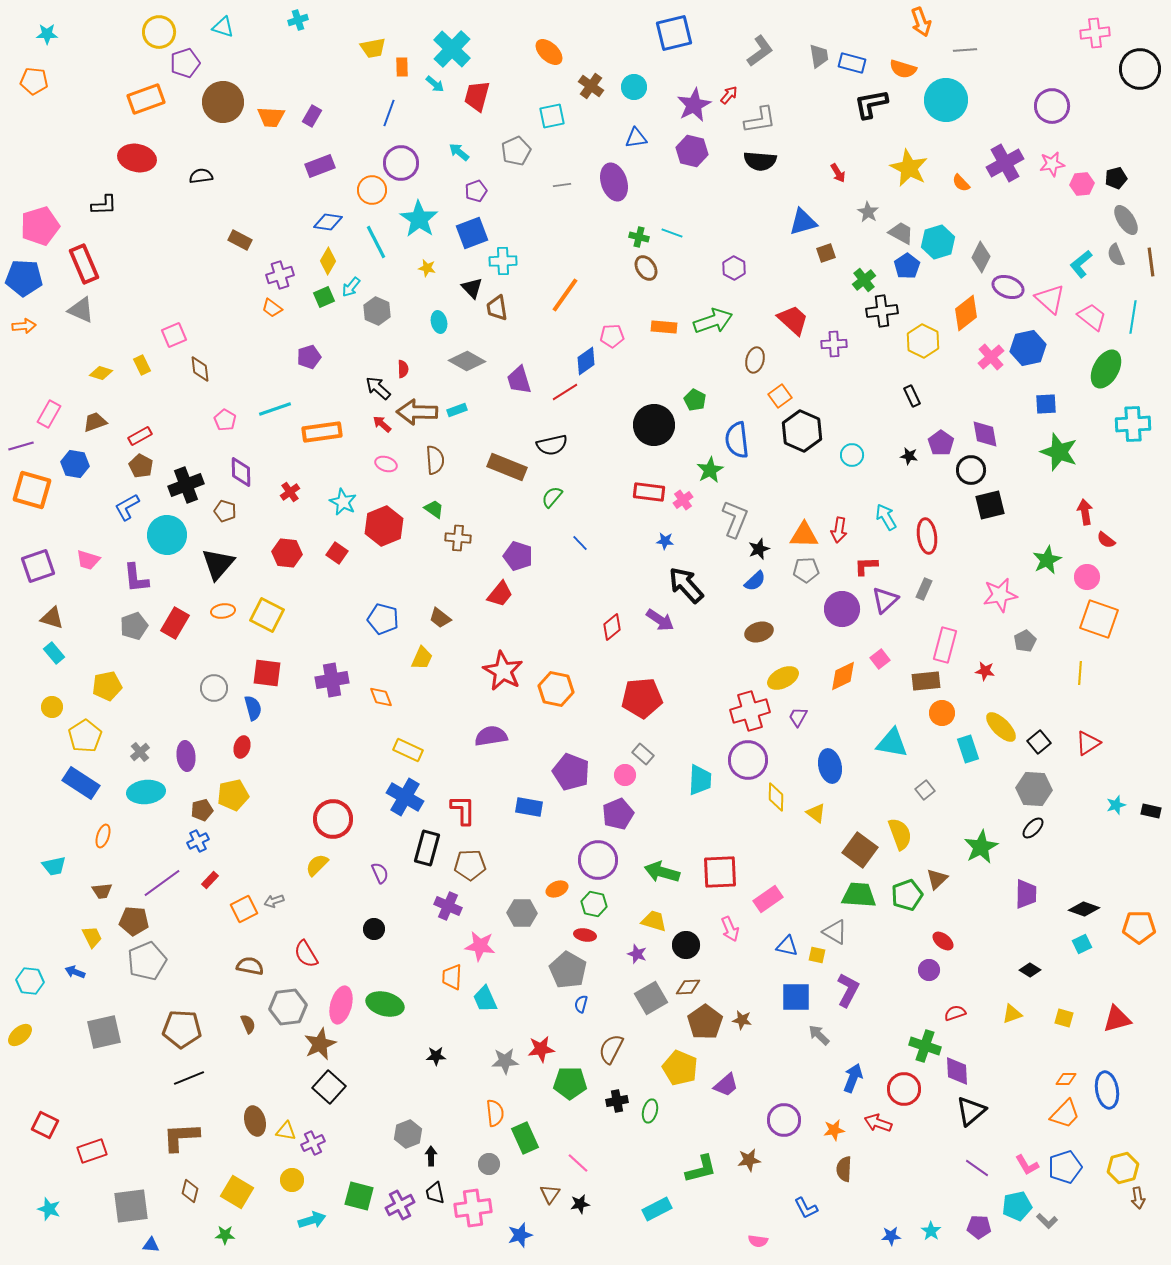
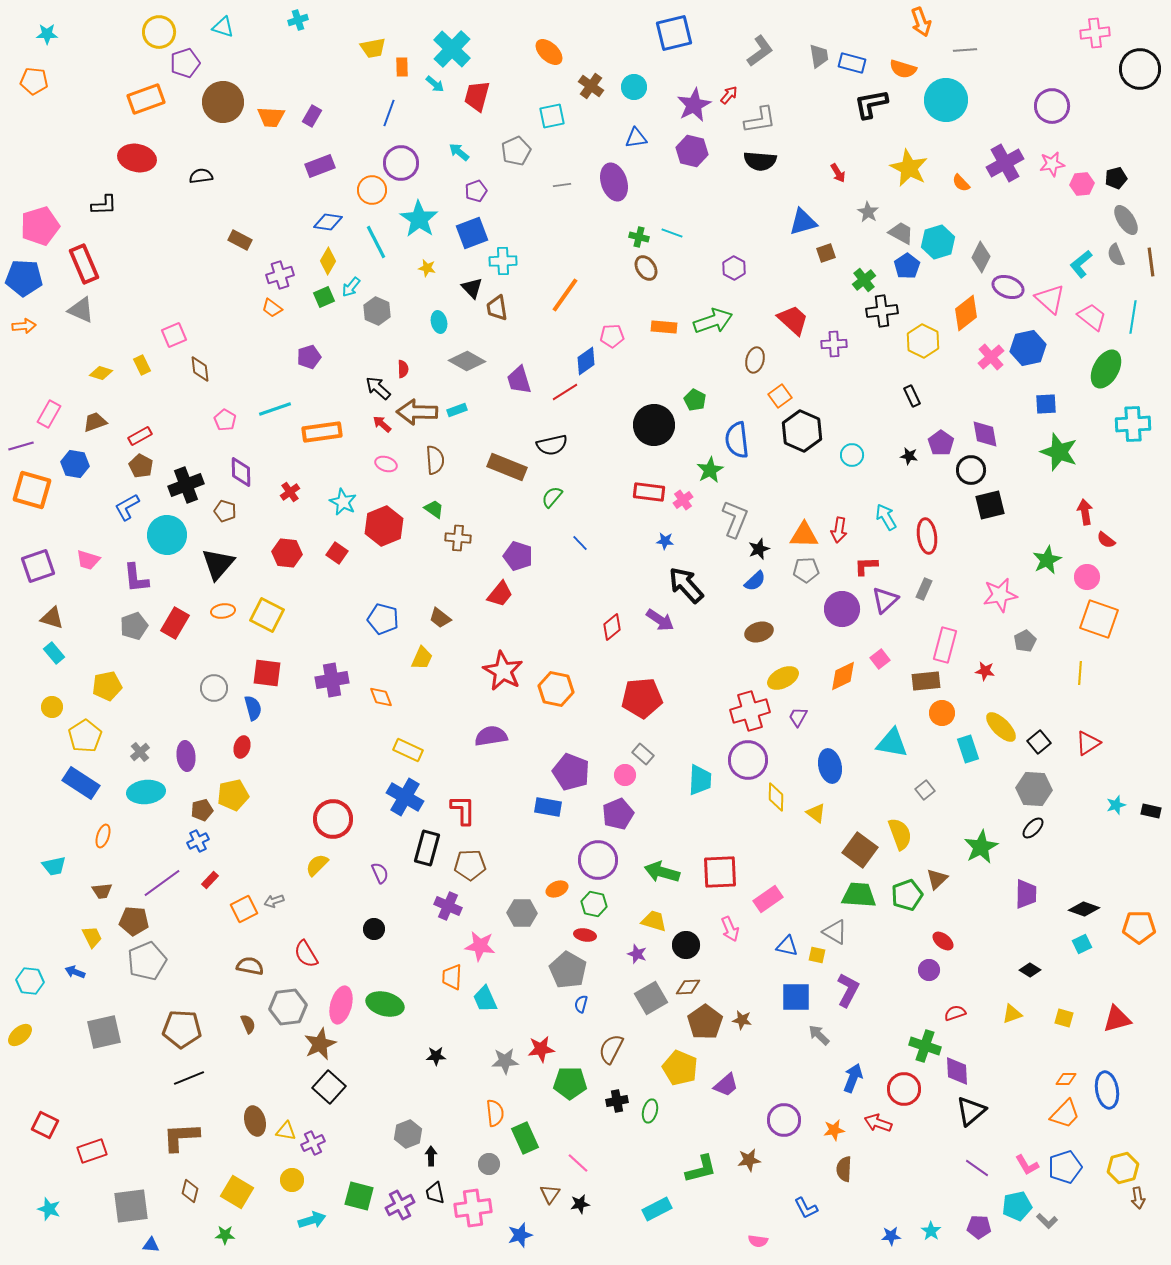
blue rectangle at (529, 807): moved 19 px right
